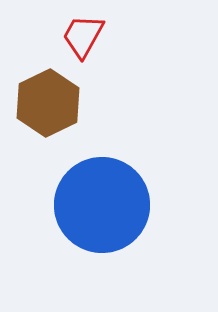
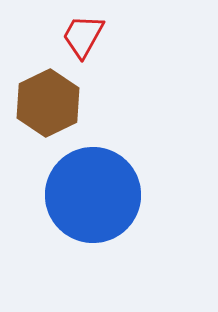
blue circle: moved 9 px left, 10 px up
